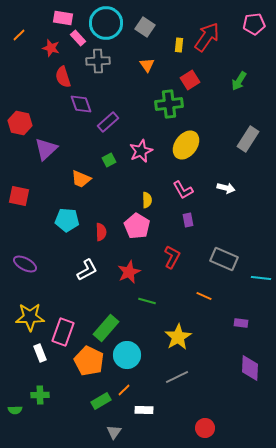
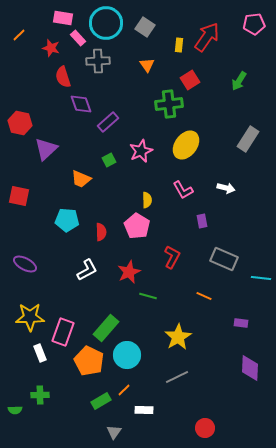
purple rectangle at (188, 220): moved 14 px right, 1 px down
green line at (147, 301): moved 1 px right, 5 px up
